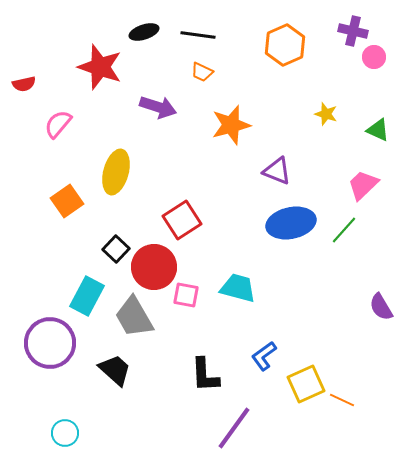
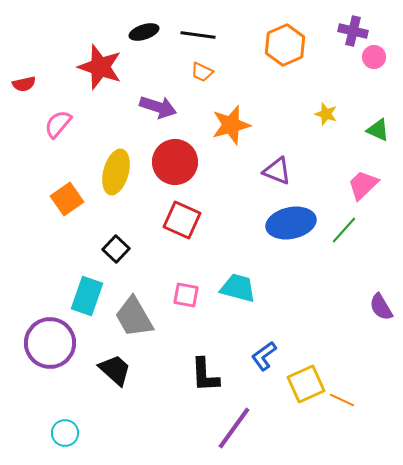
orange square: moved 2 px up
red square: rotated 33 degrees counterclockwise
red circle: moved 21 px right, 105 px up
cyan rectangle: rotated 9 degrees counterclockwise
